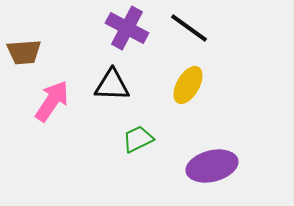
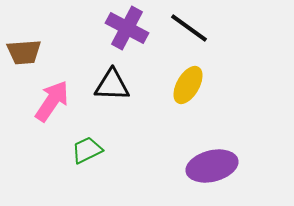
green trapezoid: moved 51 px left, 11 px down
